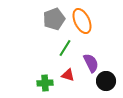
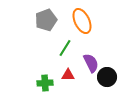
gray pentagon: moved 8 px left, 1 px down
red triangle: rotated 16 degrees counterclockwise
black circle: moved 1 px right, 4 px up
